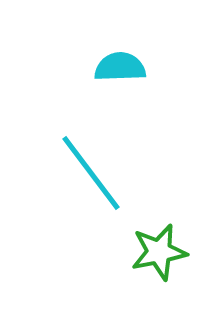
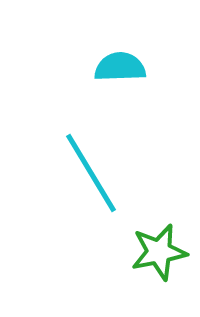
cyan line: rotated 6 degrees clockwise
